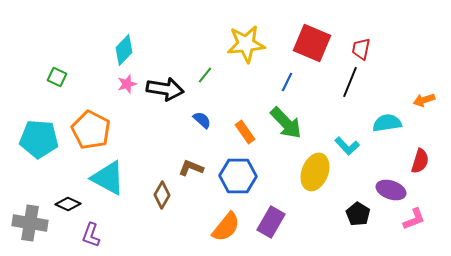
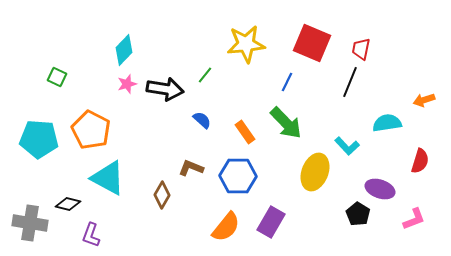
purple ellipse: moved 11 px left, 1 px up
black diamond: rotated 10 degrees counterclockwise
